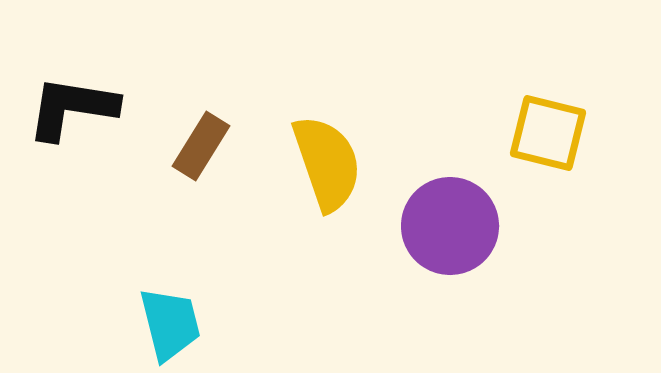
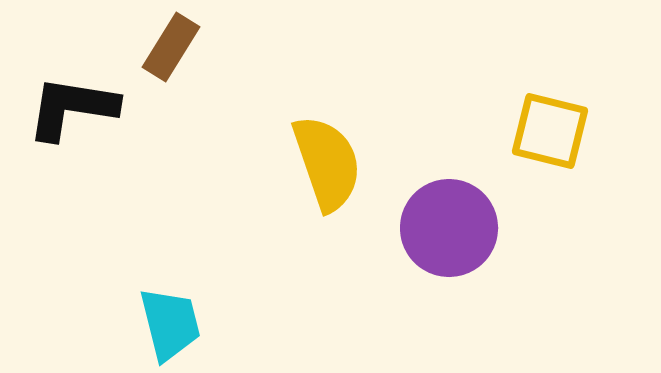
yellow square: moved 2 px right, 2 px up
brown rectangle: moved 30 px left, 99 px up
purple circle: moved 1 px left, 2 px down
